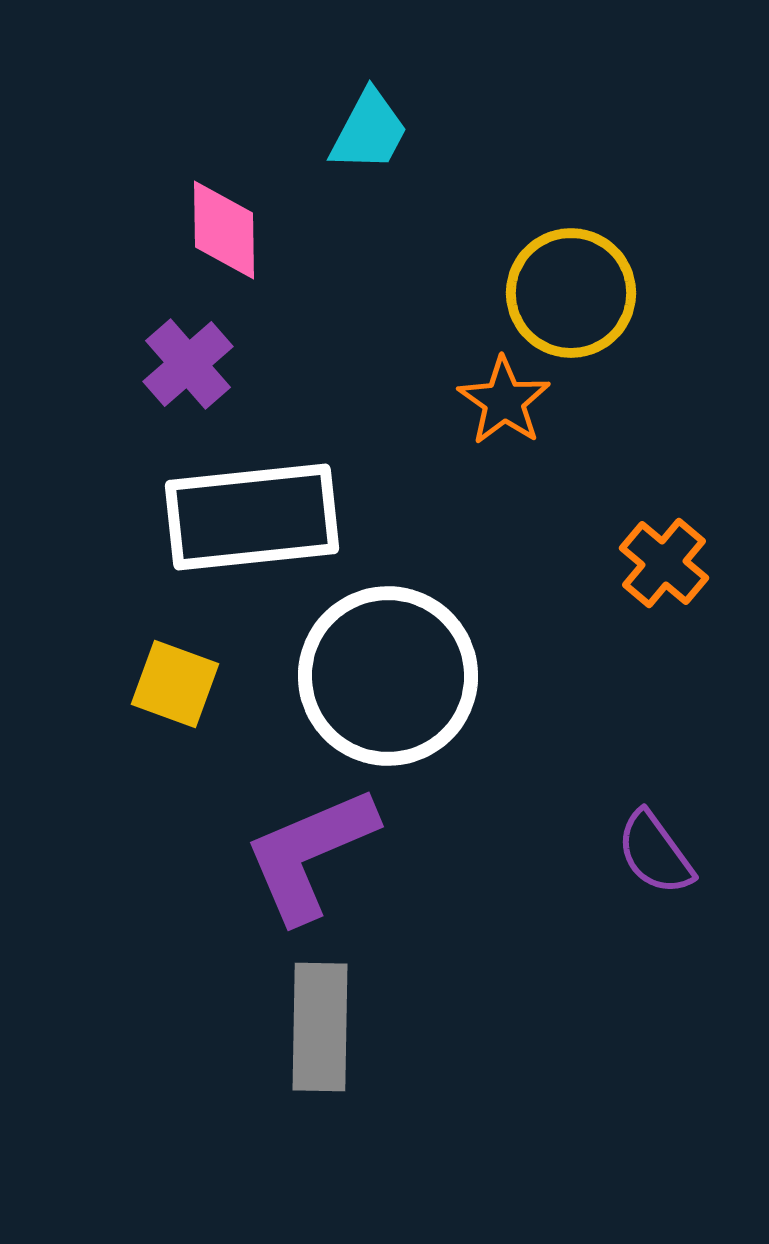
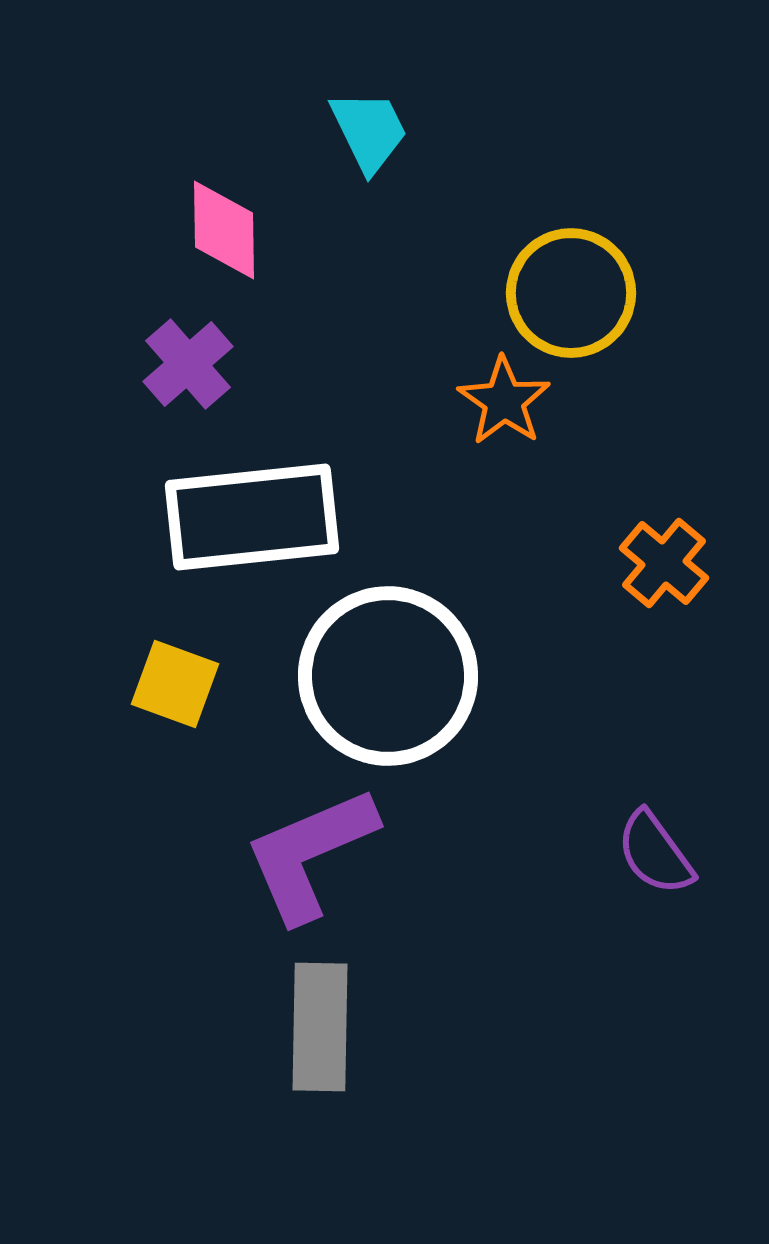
cyan trapezoid: rotated 54 degrees counterclockwise
